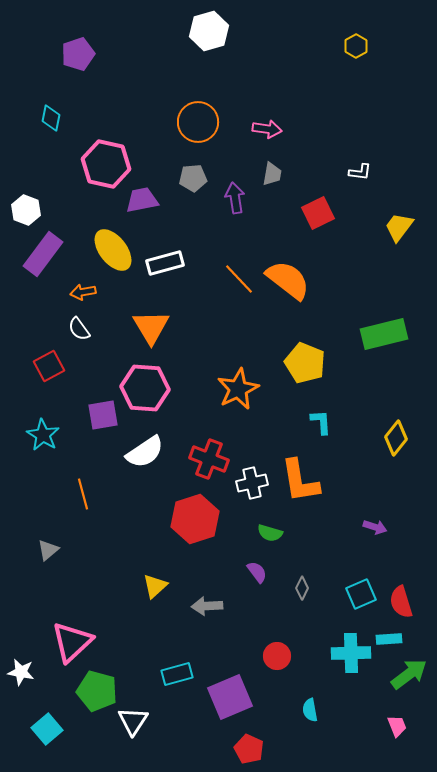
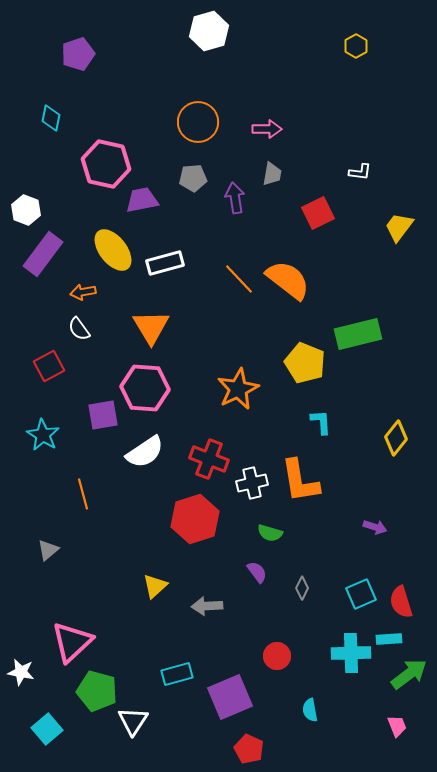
pink arrow at (267, 129): rotated 8 degrees counterclockwise
green rectangle at (384, 334): moved 26 px left
